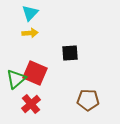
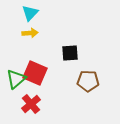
brown pentagon: moved 19 px up
